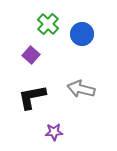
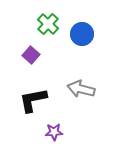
black L-shape: moved 1 px right, 3 px down
